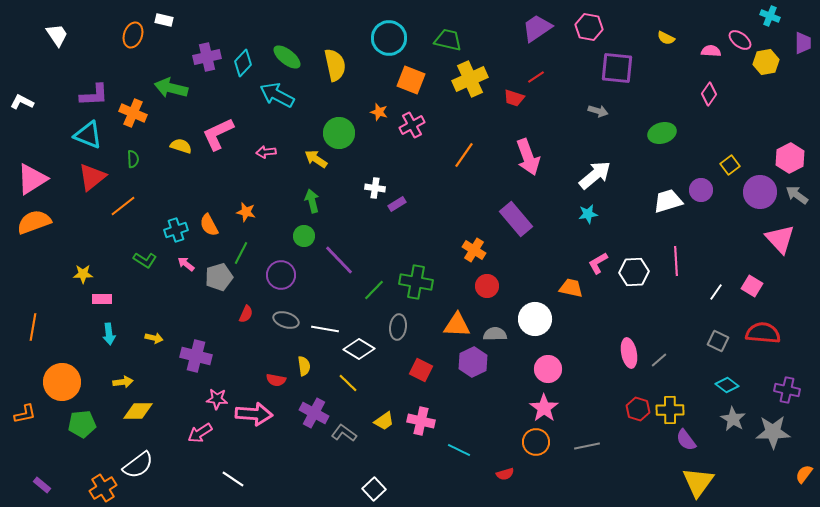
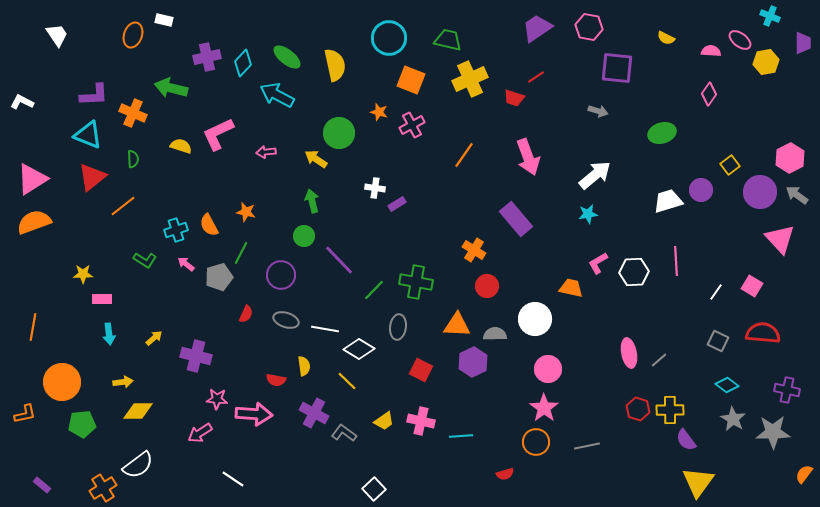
yellow arrow at (154, 338): rotated 54 degrees counterclockwise
yellow line at (348, 383): moved 1 px left, 2 px up
cyan line at (459, 450): moved 2 px right, 14 px up; rotated 30 degrees counterclockwise
